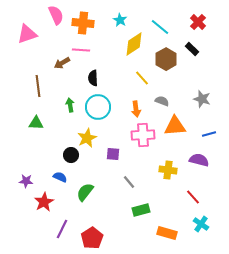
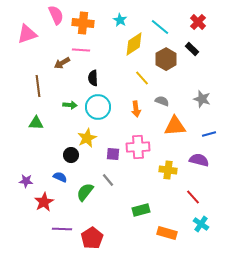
green arrow: rotated 104 degrees clockwise
pink cross: moved 5 px left, 12 px down
gray line: moved 21 px left, 2 px up
purple line: rotated 66 degrees clockwise
